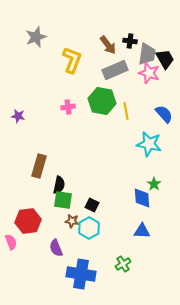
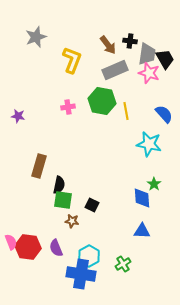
red hexagon: moved 26 px down; rotated 15 degrees clockwise
cyan hexagon: moved 28 px down
